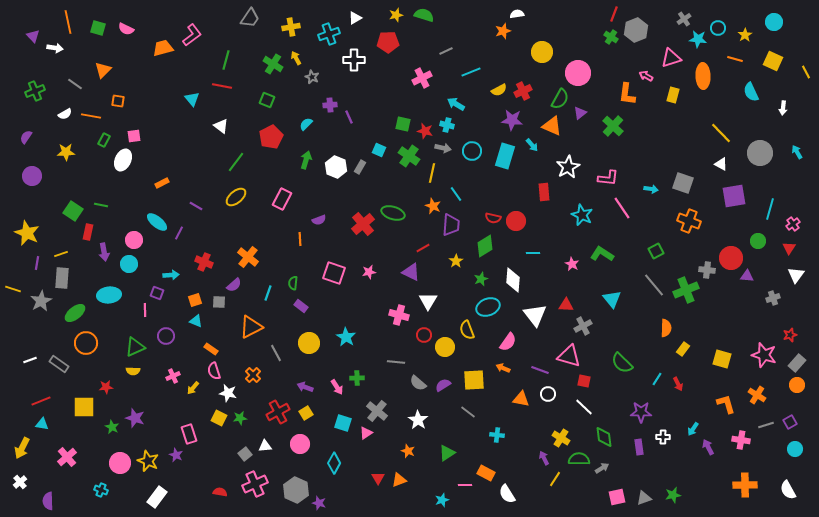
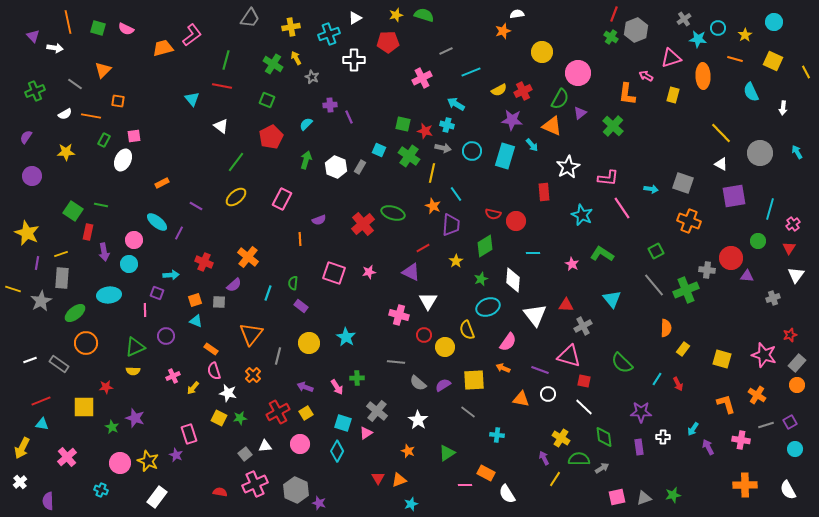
red semicircle at (493, 218): moved 4 px up
orange triangle at (251, 327): moved 7 px down; rotated 25 degrees counterclockwise
gray line at (276, 353): moved 2 px right, 3 px down; rotated 42 degrees clockwise
cyan diamond at (334, 463): moved 3 px right, 12 px up
cyan star at (442, 500): moved 31 px left, 4 px down
